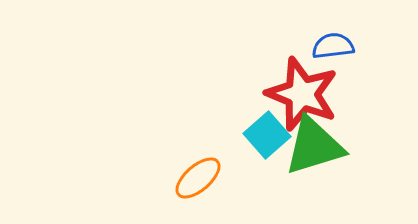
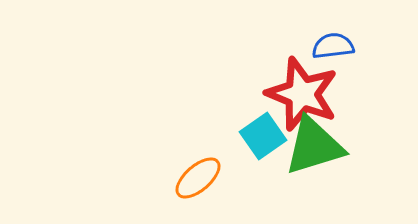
cyan square: moved 4 px left, 1 px down; rotated 6 degrees clockwise
